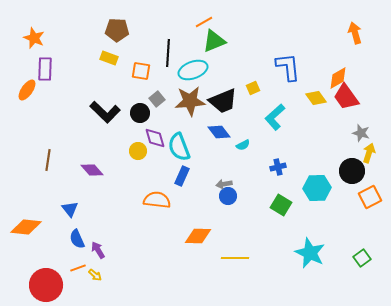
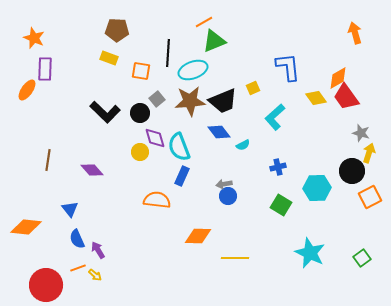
yellow circle at (138, 151): moved 2 px right, 1 px down
